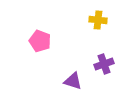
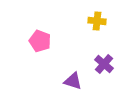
yellow cross: moved 1 px left, 1 px down
purple cross: rotated 30 degrees counterclockwise
